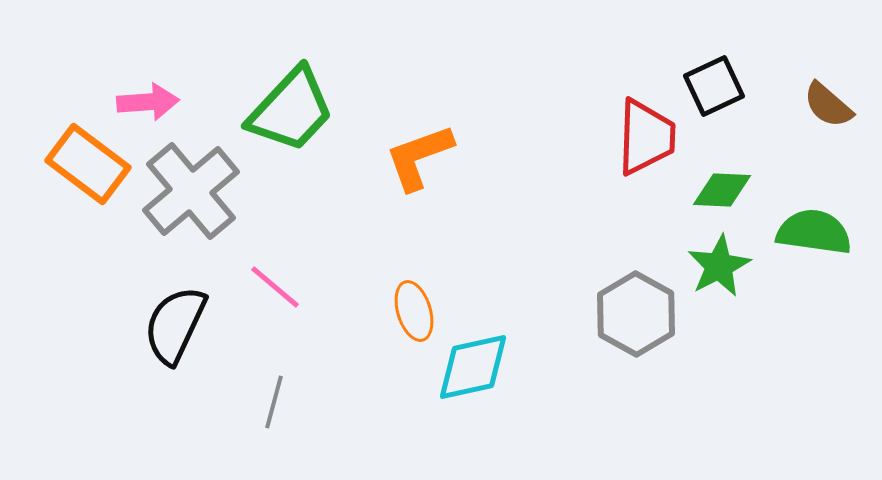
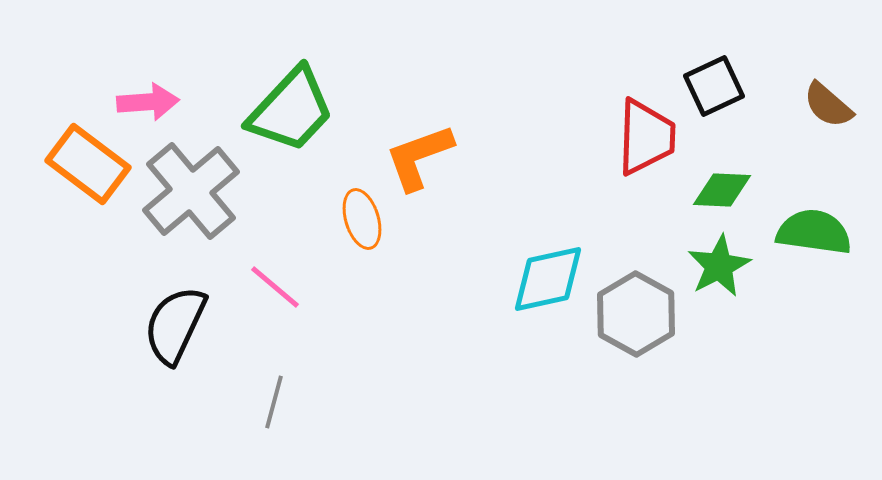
orange ellipse: moved 52 px left, 92 px up
cyan diamond: moved 75 px right, 88 px up
